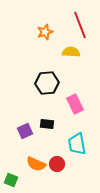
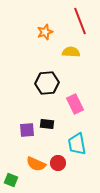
red line: moved 4 px up
purple square: moved 2 px right, 1 px up; rotated 21 degrees clockwise
red circle: moved 1 px right, 1 px up
